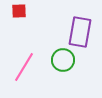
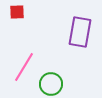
red square: moved 2 px left, 1 px down
green circle: moved 12 px left, 24 px down
